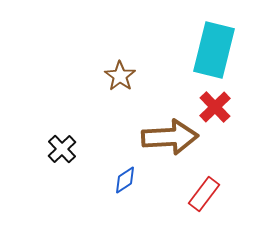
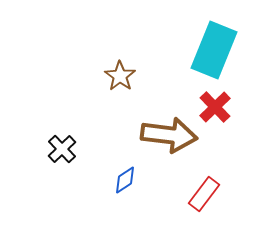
cyan rectangle: rotated 8 degrees clockwise
brown arrow: moved 1 px left, 2 px up; rotated 10 degrees clockwise
